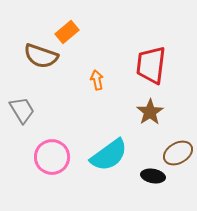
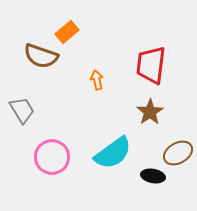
cyan semicircle: moved 4 px right, 2 px up
